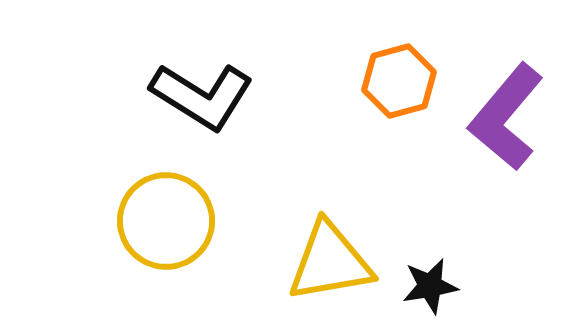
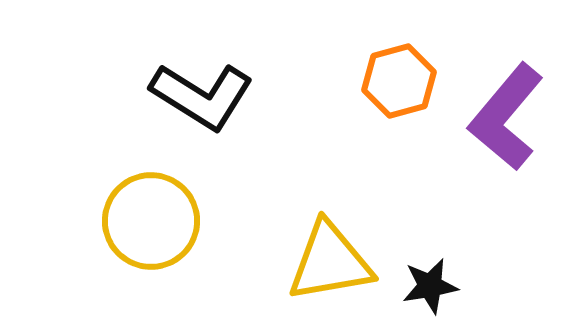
yellow circle: moved 15 px left
